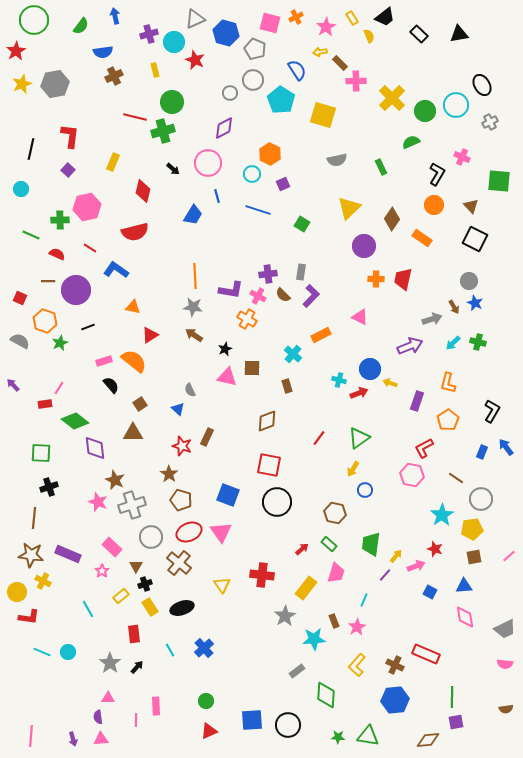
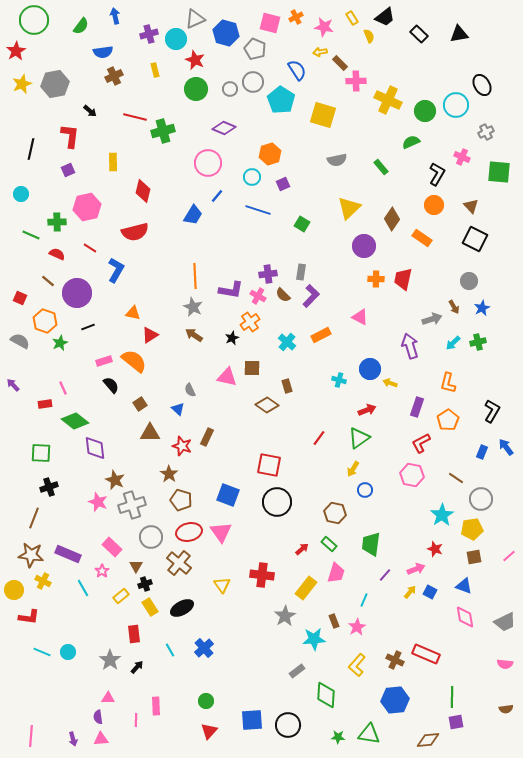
pink star at (326, 27): moved 2 px left; rotated 30 degrees counterclockwise
cyan circle at (174, 42): moved 2 px right, 3 px up
gray circle at (253, 80): moved 2 px down
gray circle at (230, 93): moved 4 px up
yellow cross at (392, 98): moved 4 px left, 2 px down; rotated 20 degrees counterclockwise
green circle at (172, 102): moved 24 px right, 13 px up
gray cross at (490, 122): moved 4 px left, 10 px down
purple diamond at (224, 128): rotated 50 degrees clockwise
orange hexagon at (270, 154): rotated 15 degrees clockwise
yellow rectangle at (113, 162): rotated 24 degrees counterclockwise
green rectangle at (381, 167): rotated 14 degrees counterclockwise
black arrow at (173, 169): moved 83 px left, 58 px up
purple square at (68, 170): rotated 24 degrees clockwise
cyan circle at (252, 174): moved 3 px down
green square at (499, 181): moved 9 px up
cyan circle at (21, 189): moved 5 px down
blue line at (217, 196): rotated 56 degrees clockwise
green cross at (60, 220): moved 3 px left, 2 px down
blue L-shape at (116, 270): rotated 85 degrees clockwise
brown line at (48, 281): rotated 40 degrees clockwise
purple circle at (76, 290): moved 1 px right, 3 px down
blue star at (475, 303): moved 7 px right, 5 px down; rotated 21 degrees clockwise
orange triangle at (133, 307): moved 6 px down
gray star at (193, 307): rotated 18 degrees clockwise
orange cross at (247, 319): moved 3 px right, 3 px down; rotated 24 degrees clockwise
green cross at (478, 342): rotated 28 degrees counterclockwise
purple arrow at (410, 346): rotated 85 degrees counterclockwise
black star at (225, 349): moved 7 px right, 11 px up
cyan cross at (293, 354): moved 6 px left, 12 px up
pink line at (59, 388): moved 4 px right; rotated 56 degrees counterclockwise
red arrow at (359, 393): moved 8 px right, 17 px down
purple rectangle at (417, 401): moved 6 px down
brown diamond at (267, 421): moved 16 px up; rotated 55 degrees clockwise
brown triangle at (133, 433): moved 17 px right
red L-shape at (424, 448): moved 3 px left, 5 px up
brown line at (34, 518): rotated 15 degrees clockwise
red ellipse at (189, 532): rotated 10 degrees clockwise
yellow arrow at (396, 556): moved 14 px right, 36 px down
pink arrow at (416, 566): moved 3 px down
blue triangle at (464, 586): rotated 24 degrees clockwise
yellow circle at (17, 592): moved 3 px left, 2 px up
black ellipse at (182, 608): rotated 10 degrees counterclockwise
cyan line at (88, 609): moved 5 px left, 21 px up
gray trapezoid at (505, 629): moved 7 px up
gray star at (110, 663): moved 3 px up
brown cross at (395, 665): moved 5 px up
red triangle at (209, 731): rotated 24 degrees counterclockwise
green triangle at (368, 736): moved 1 px right, 2 px up
